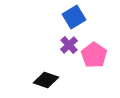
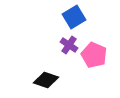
purple cross: rotated 12 degrees counterclockwise
pink pentagon: rotated 10 degrees counterclockwise
